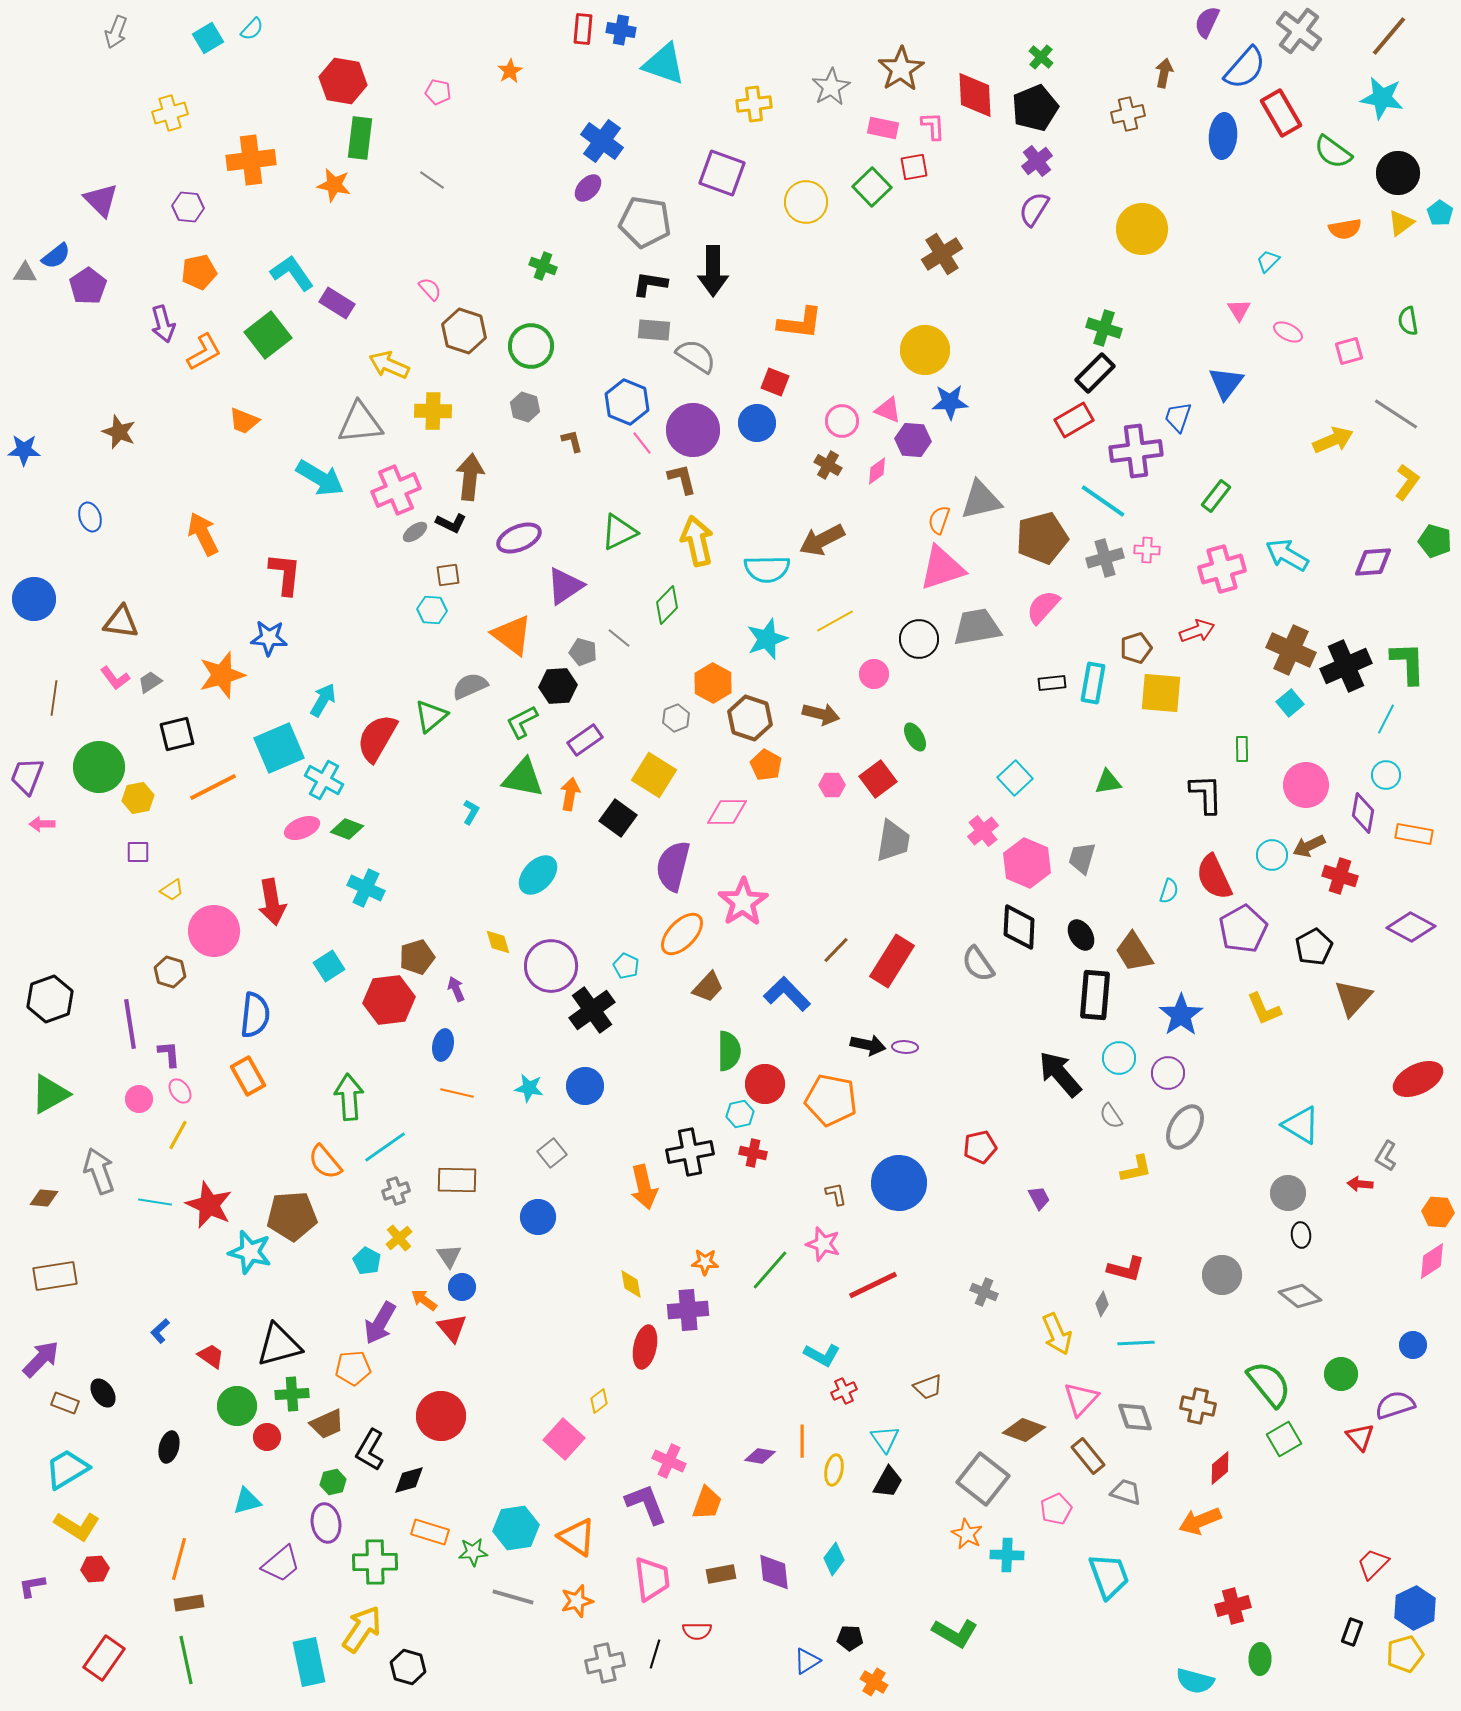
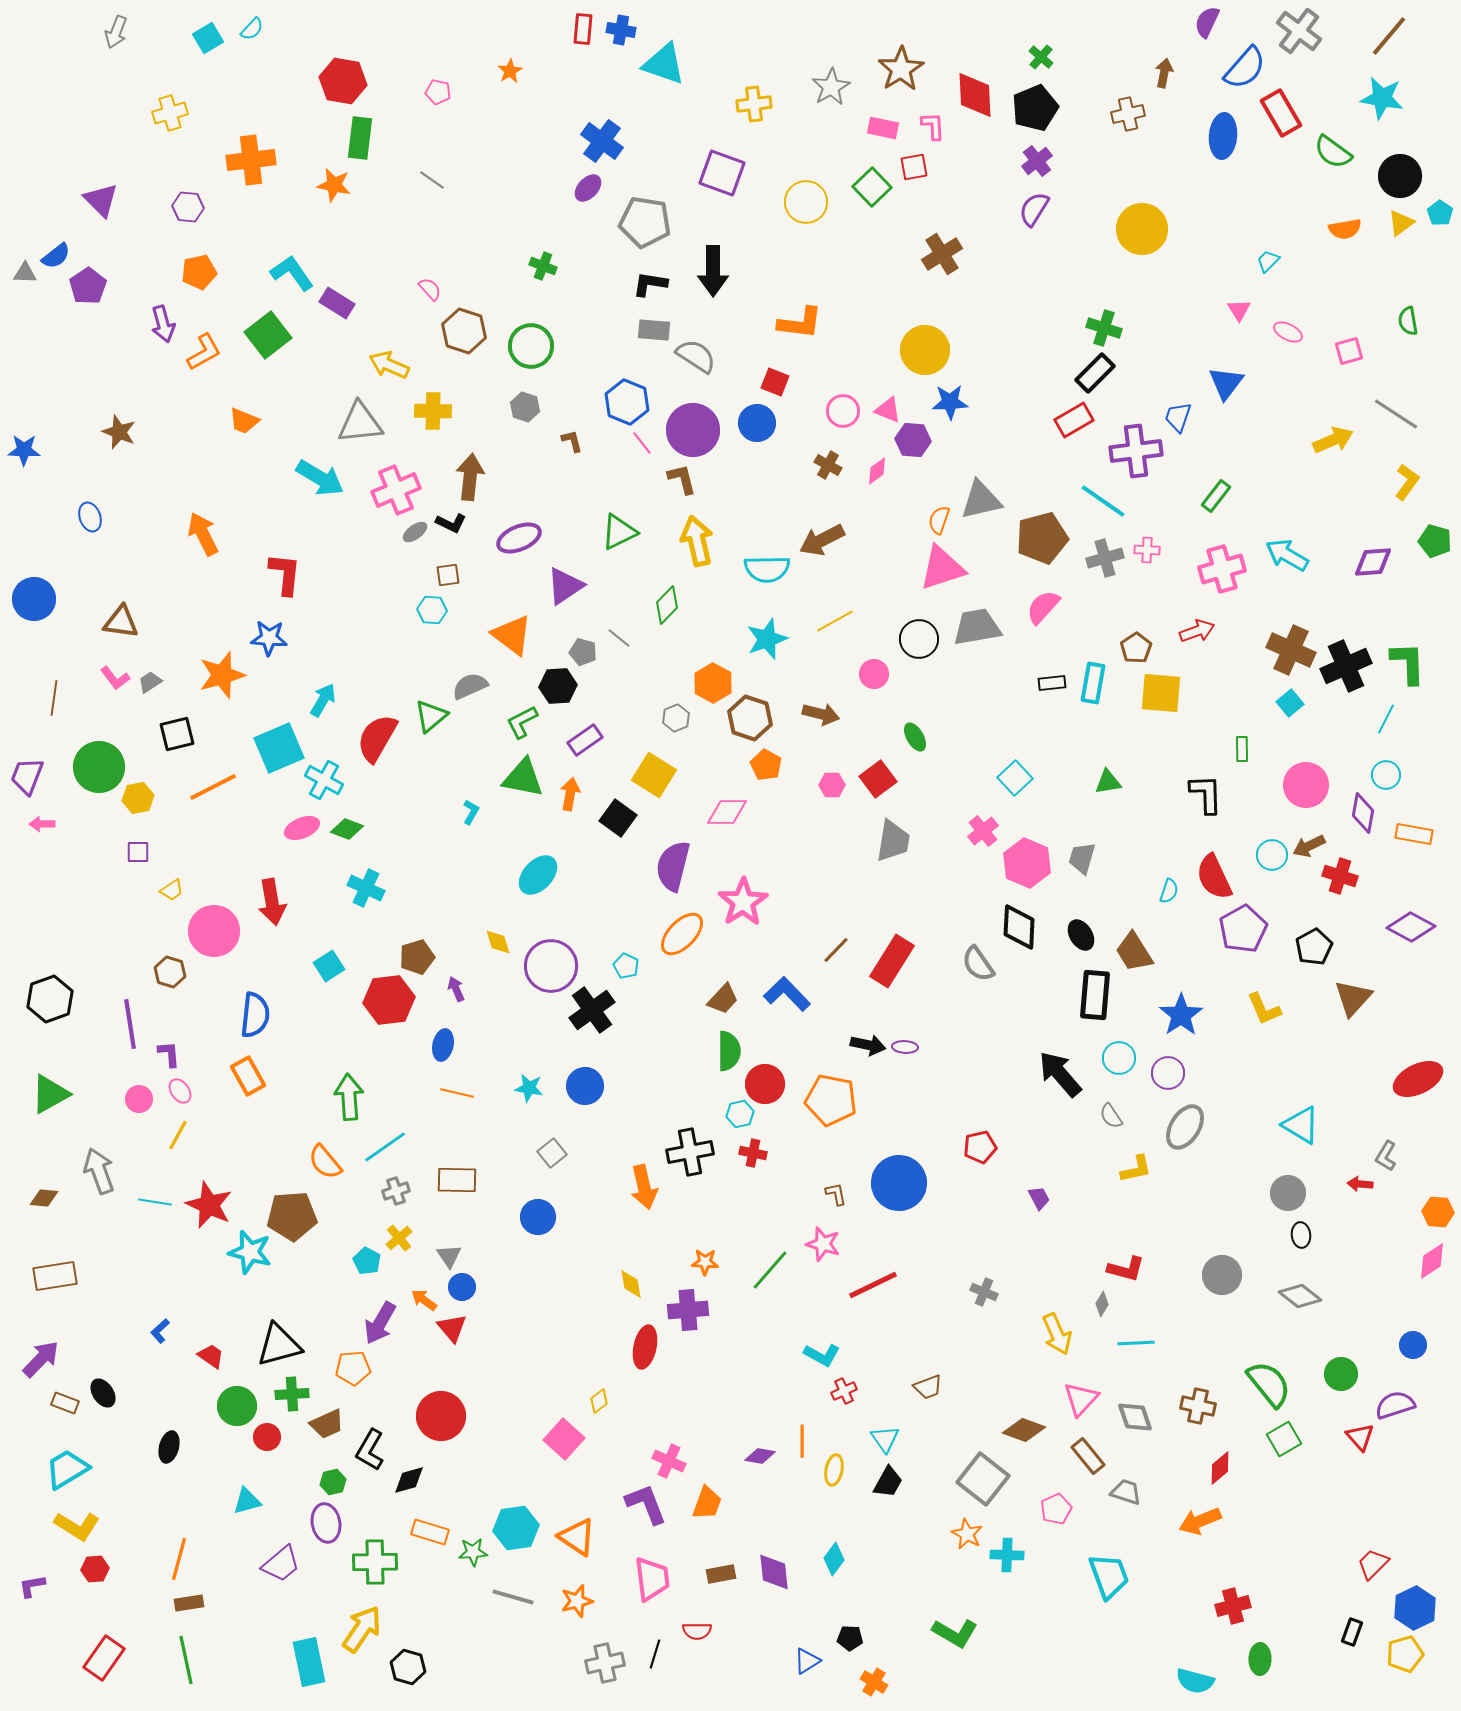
black circle at (1398, 173): moved 2 px right, 3 px down
pink circle at (842, 421): moved 1 px right, 10 px up
brown pentagon at (1136, 648): rotated 16 degrees counterclockwise
brown trapezoid at (708, 987): moved 15 px right, 12 px down
